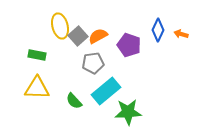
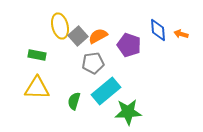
blue diamond: rotated 30 degrees counterclockwise
green semicircle: rotated 60 degrees clockwise
